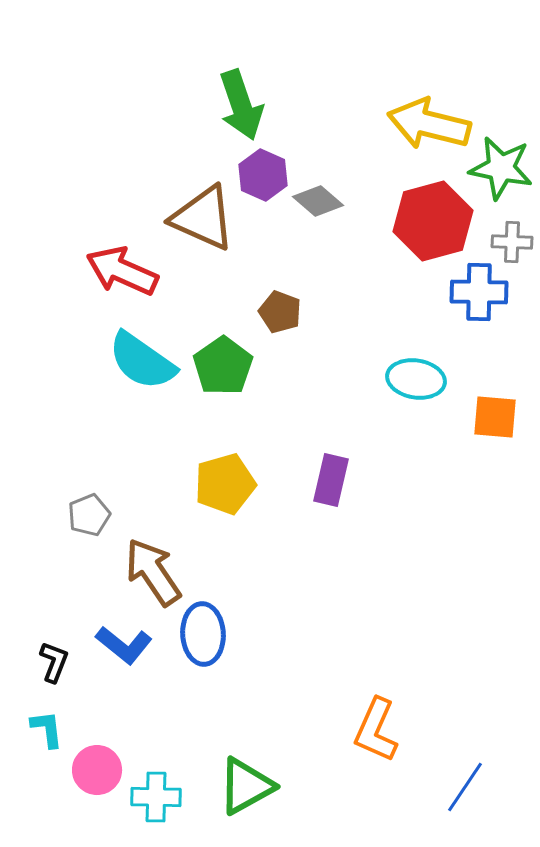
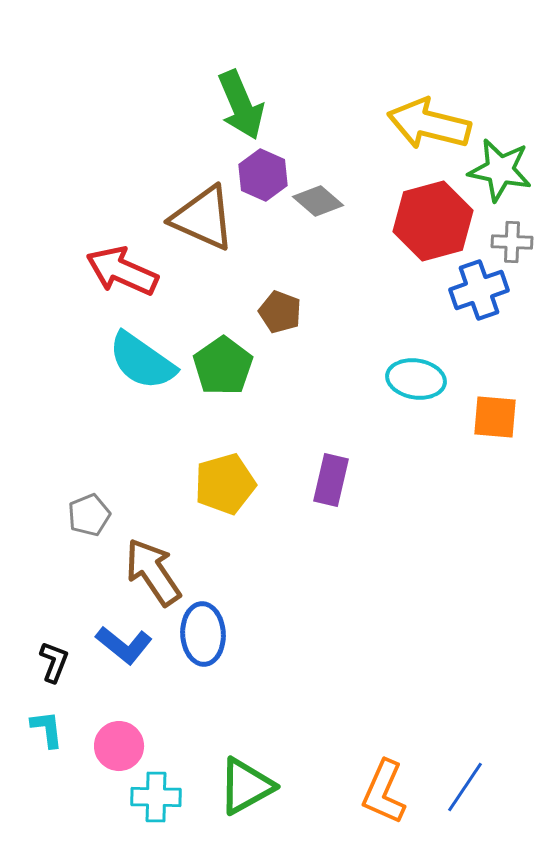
green arrow: rotated 4 degrees counterclockwise
green star: moved 1 px left, 2 px down
blue cross: moved 2 px up; rotated 20 degrees counterclockwise
orange L-shape: moved 8 px right, 62 px down
pink circle: moved 22 px right, 24 px up
